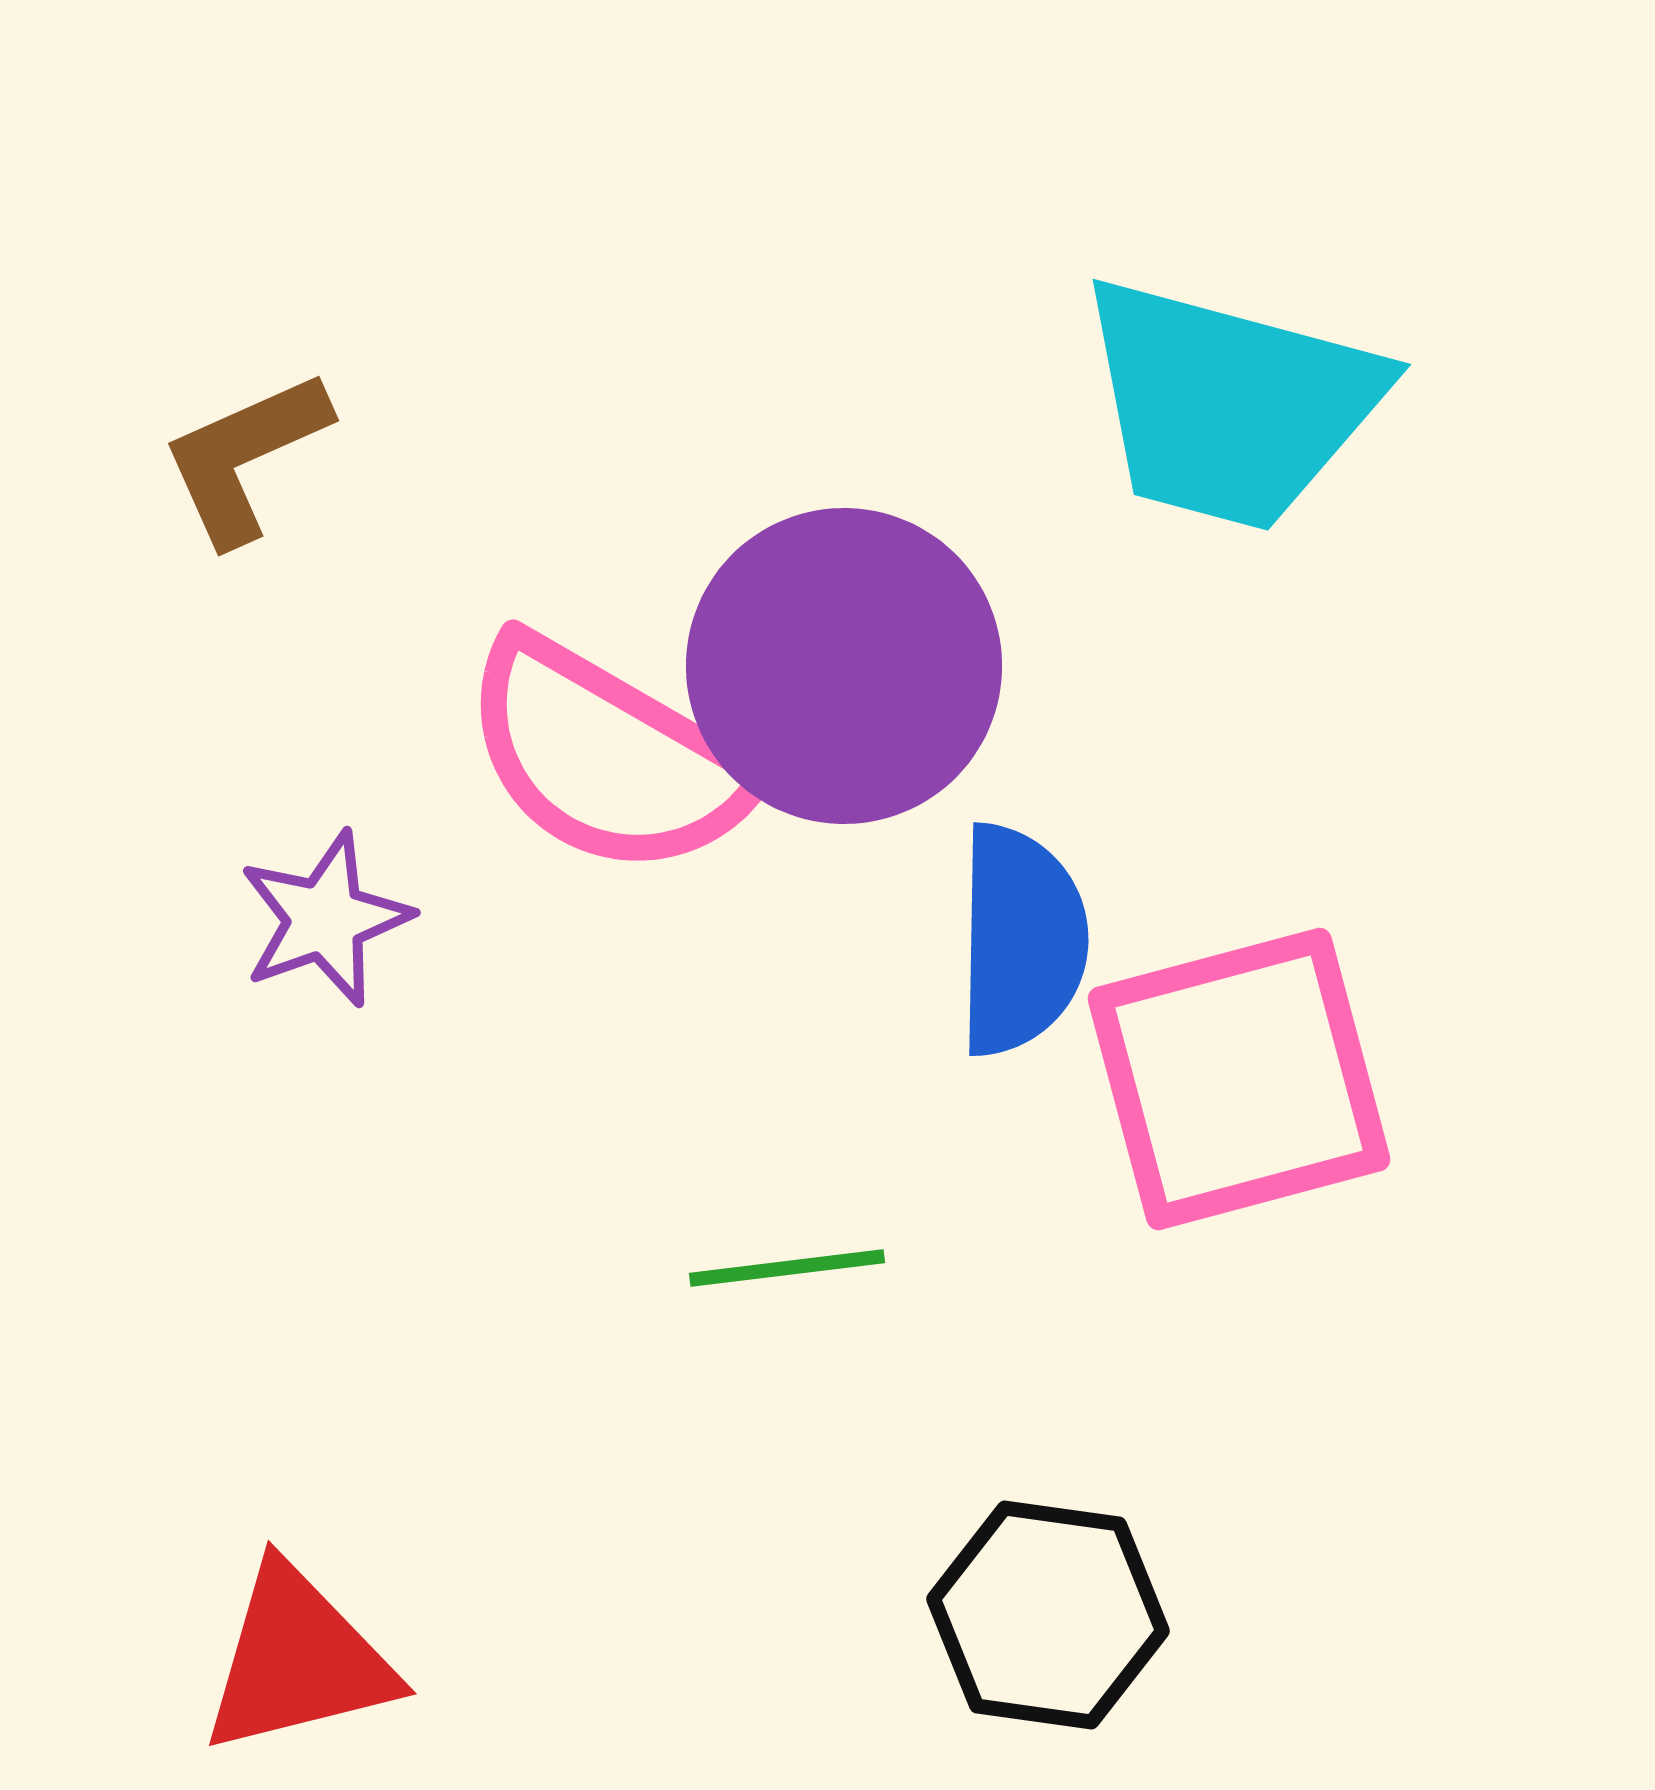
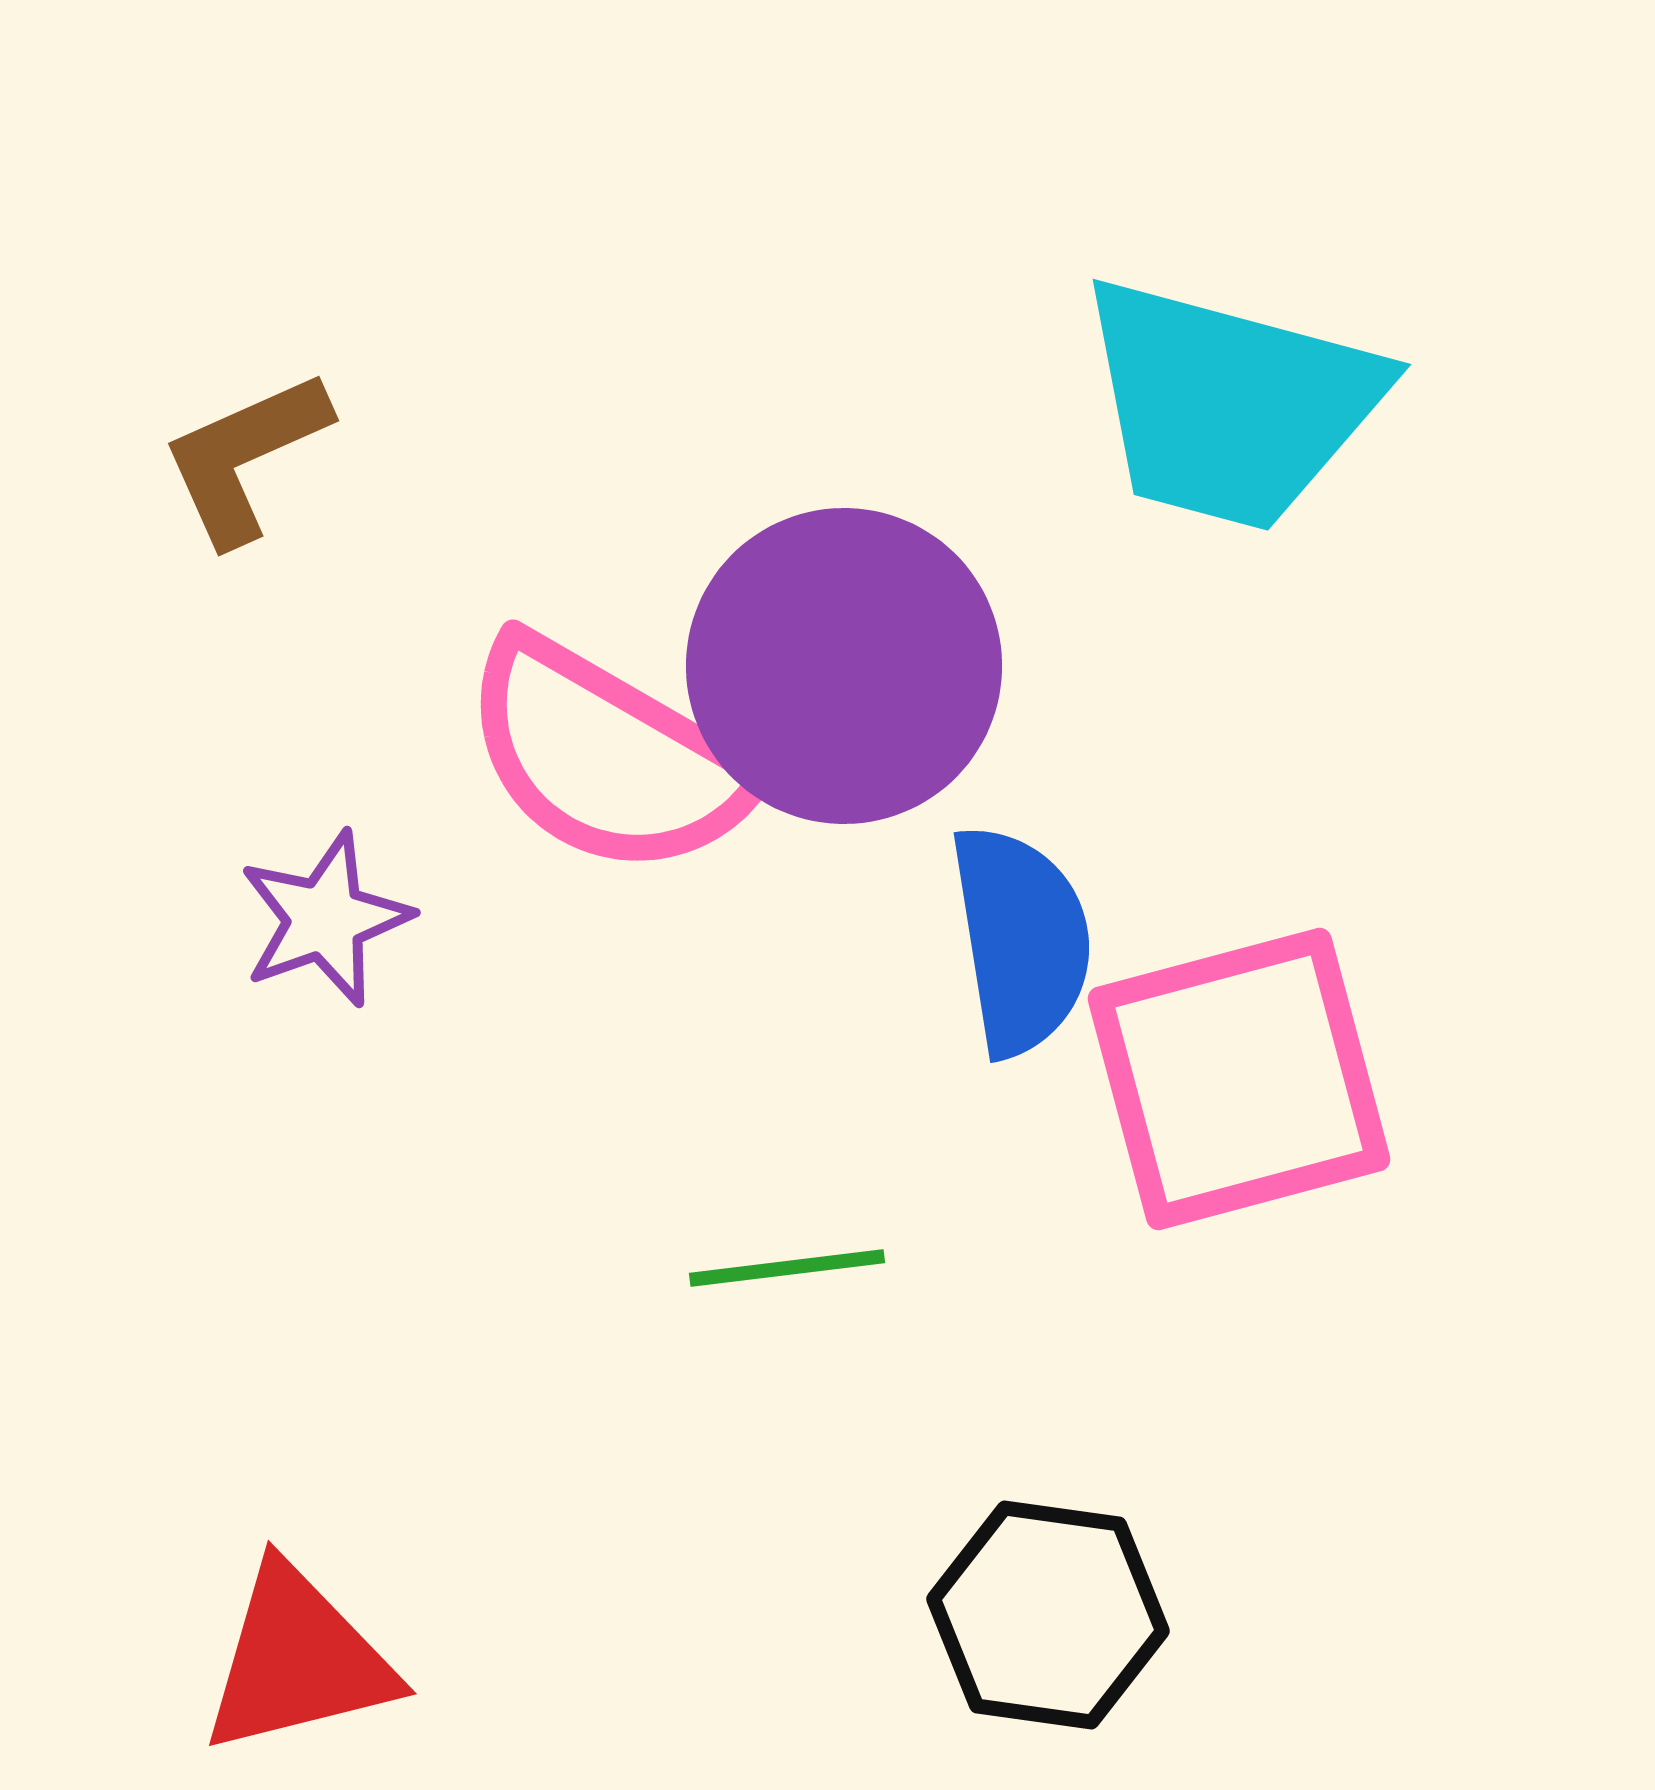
blue semicircle: rotated 10 degrees counterclockwise
